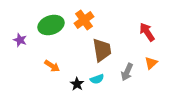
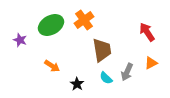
green ellipse: rotated 10 degrees counterclockwise
orange triangle: rotated 16 degrees clockwise
cyan semicircle: moved 9 px right, 1 px up; rotated 64 degrees clockwise
